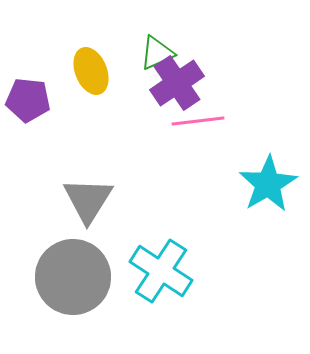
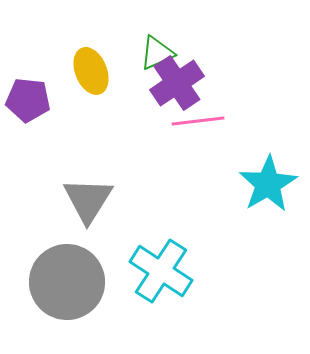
gray circle: moved 6 px left, 5 px down
